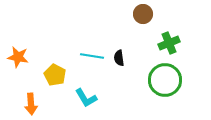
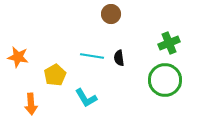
brown circle: moved 32 px left
yellow pentagon: rotated 15 degrees clockwise
